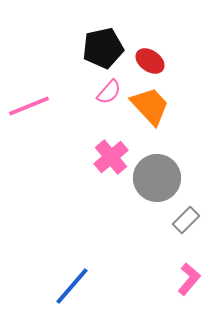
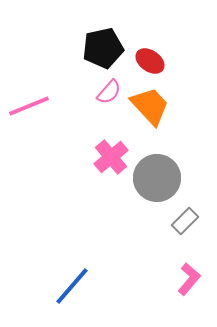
gray rectangle: moved 1 px left, 1 px down
